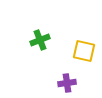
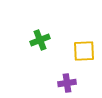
yellow square: rotated 15 degrees counterclockwise
